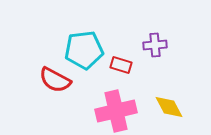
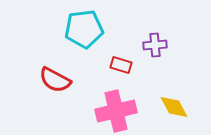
cyan pentagon: moved 21 px up
yellow diamond: moved 5 px right
